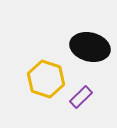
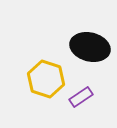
purple rectangle: rotated 10 degrees clockwise
